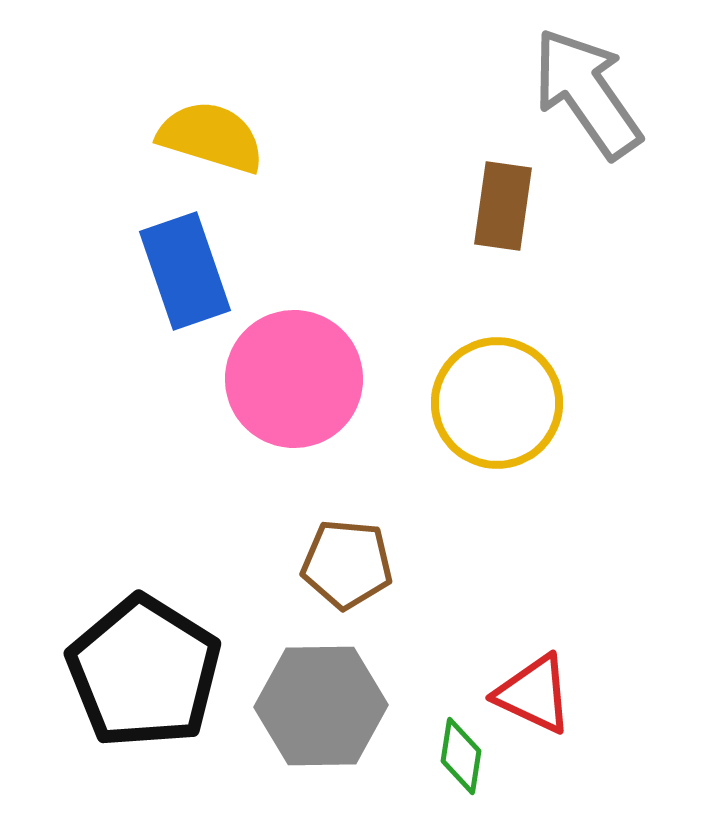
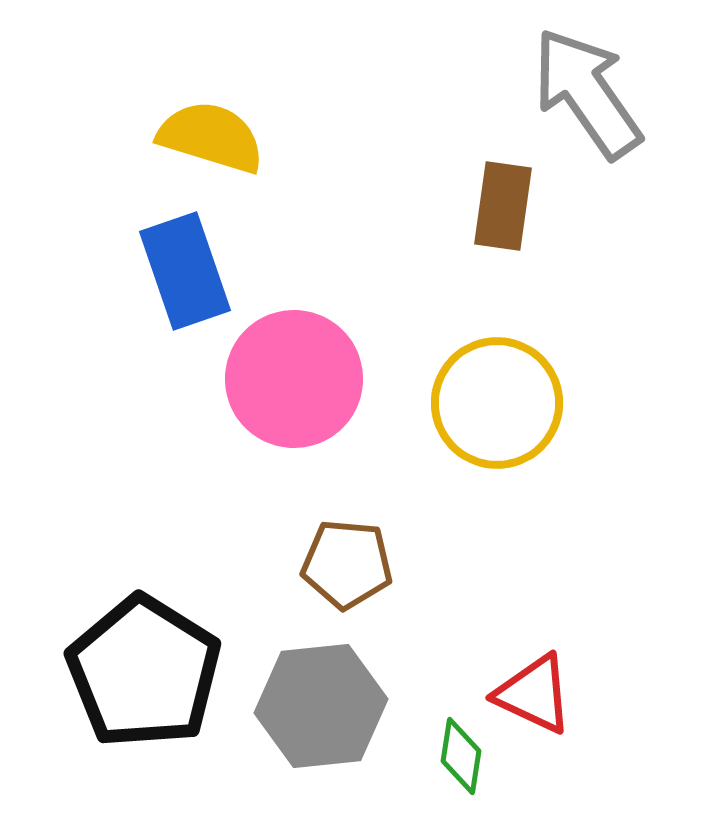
gray hexagon: rotated 5 degrees counterclockwise
